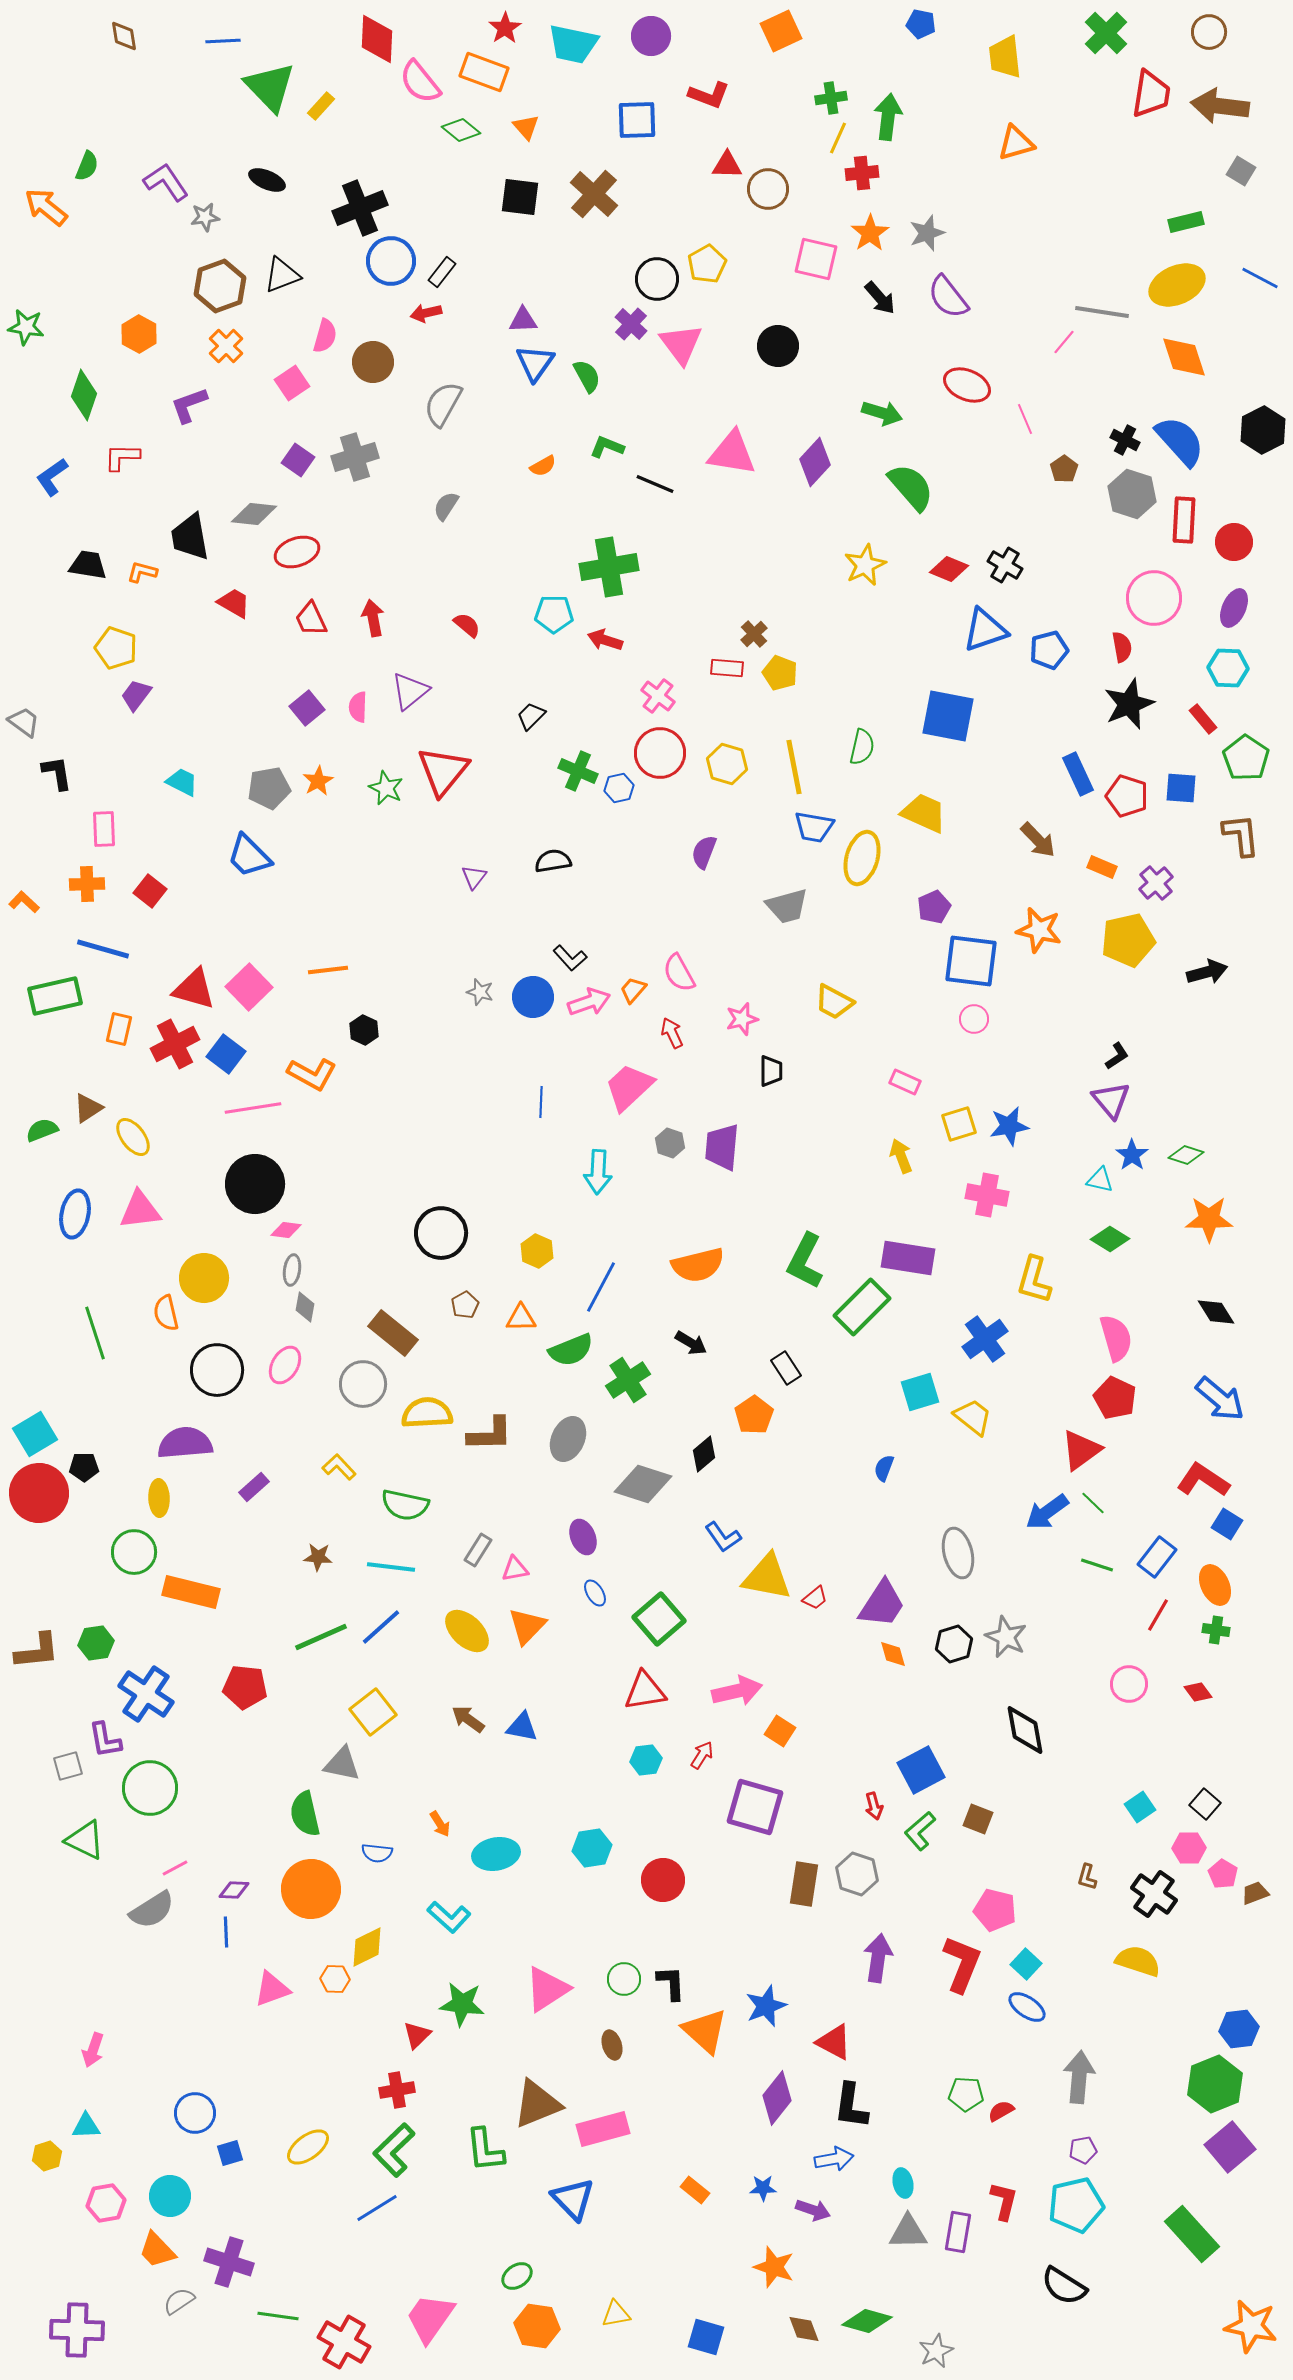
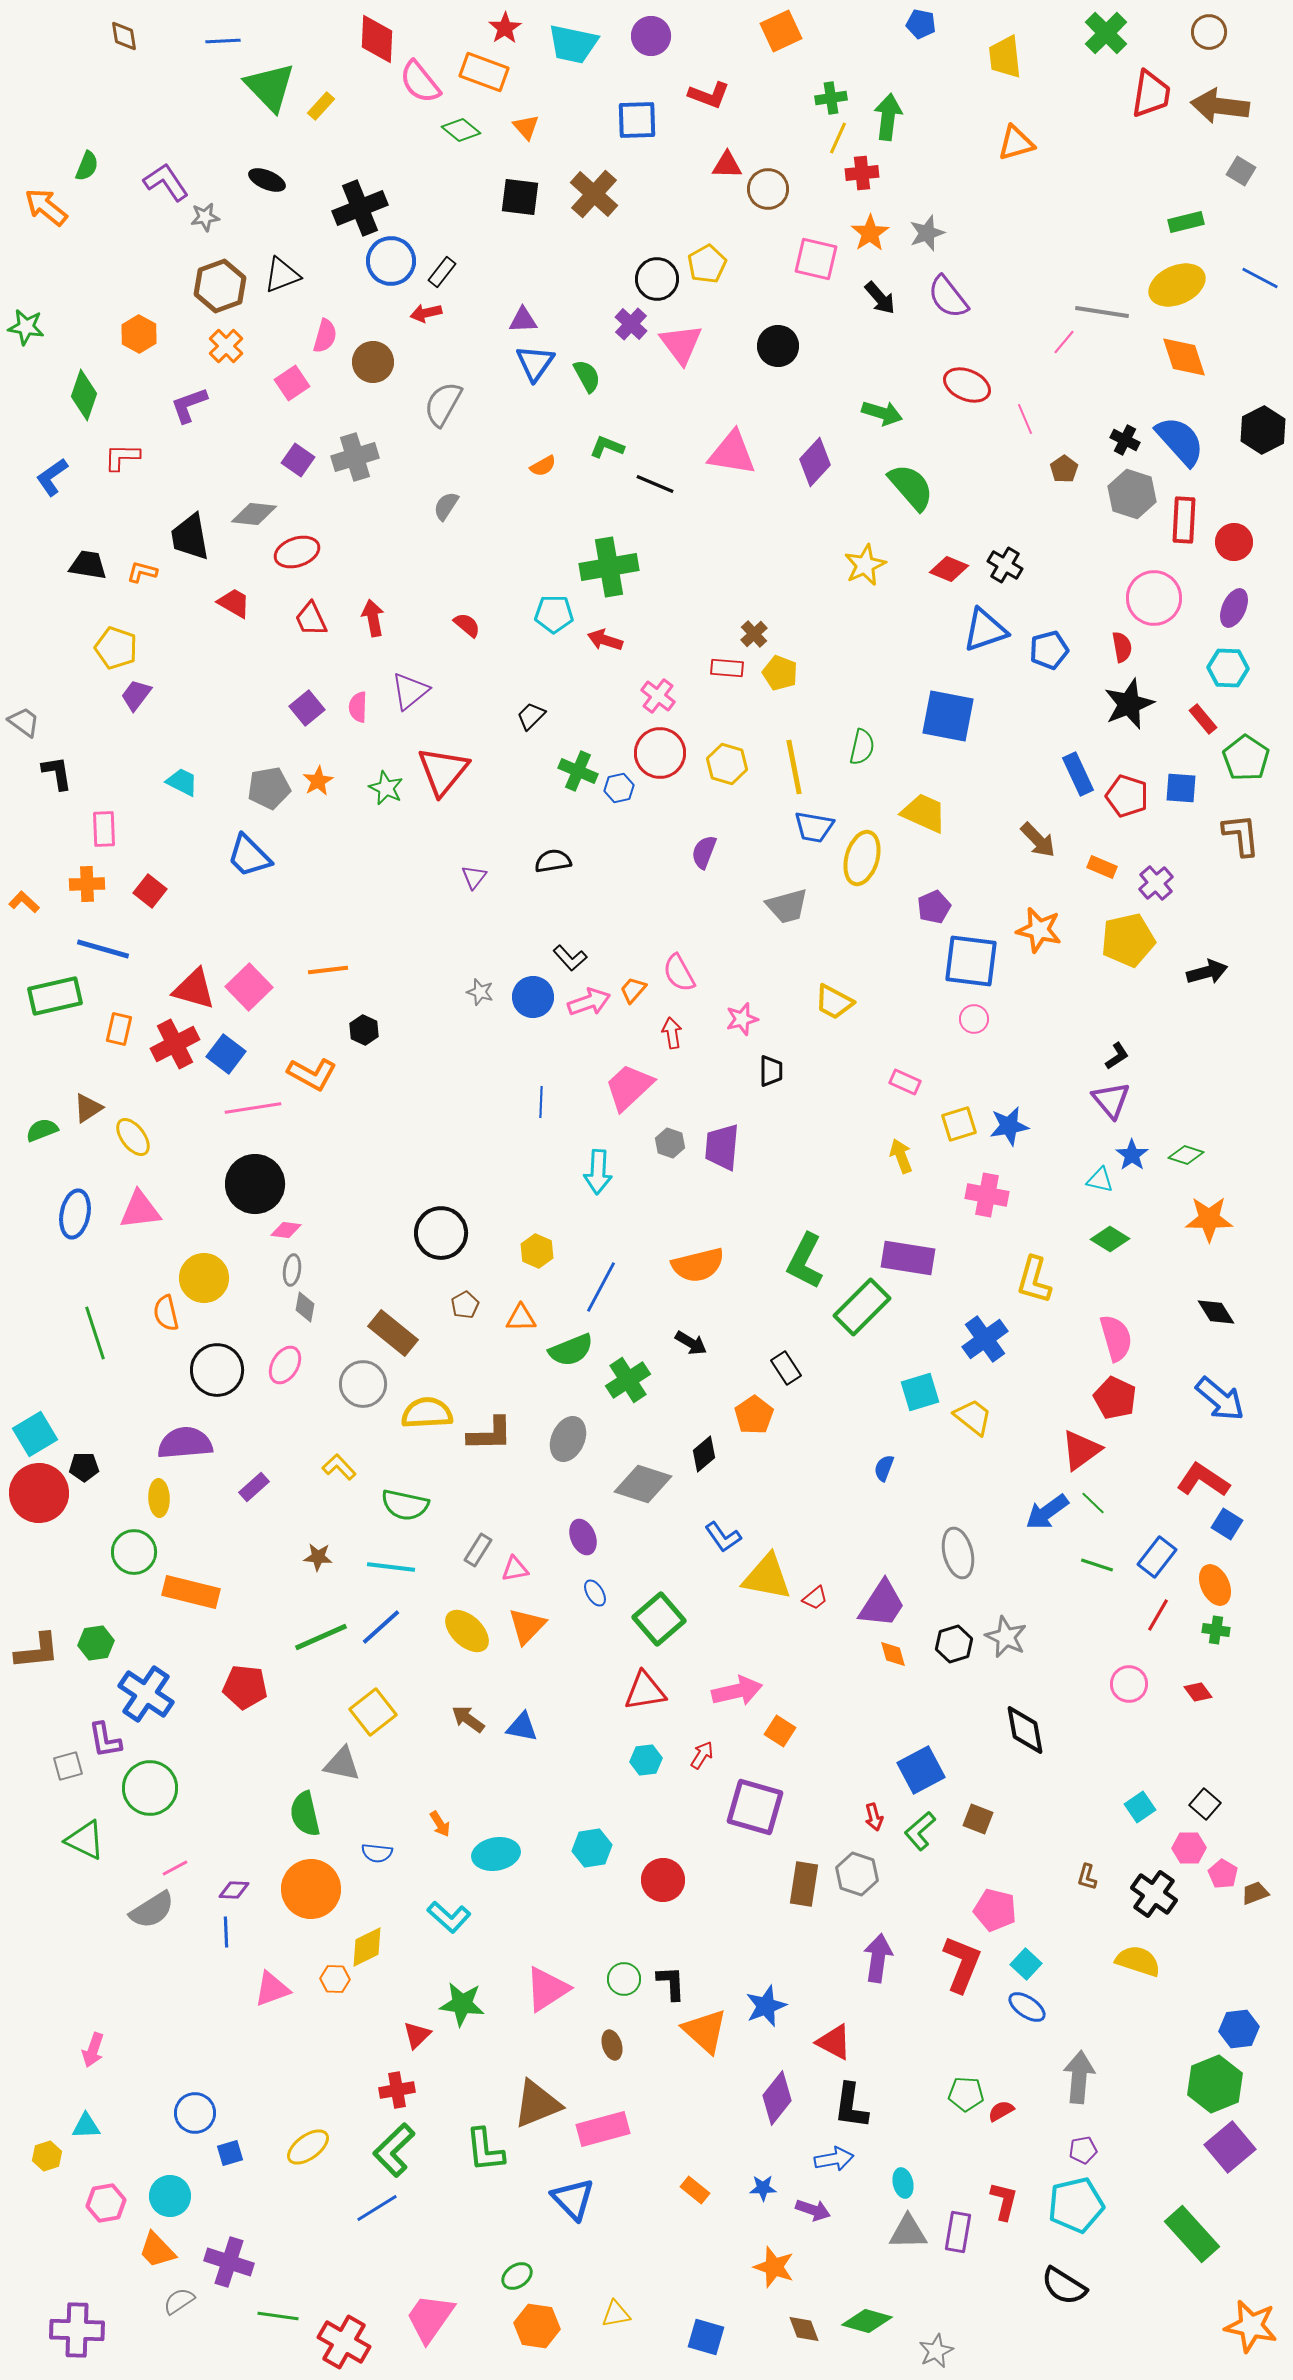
red arrow at (672, 1033): rotated 16 degrees clockwise
red arrow at (874, 1806): moved 11 px down
